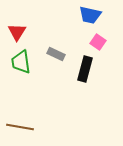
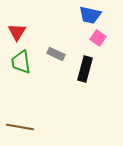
pink square: moved 4 px up
